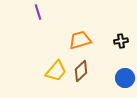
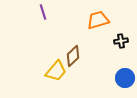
purple line: moved 5 px right
orange trapezoid: moved 18 px right, 20 px up
brown diamond: moved 8 px left, 15 px up
